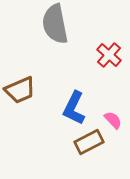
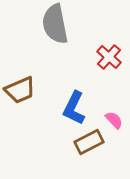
red cross: moved 2 px down
pink semicircle: moved 1 px right
